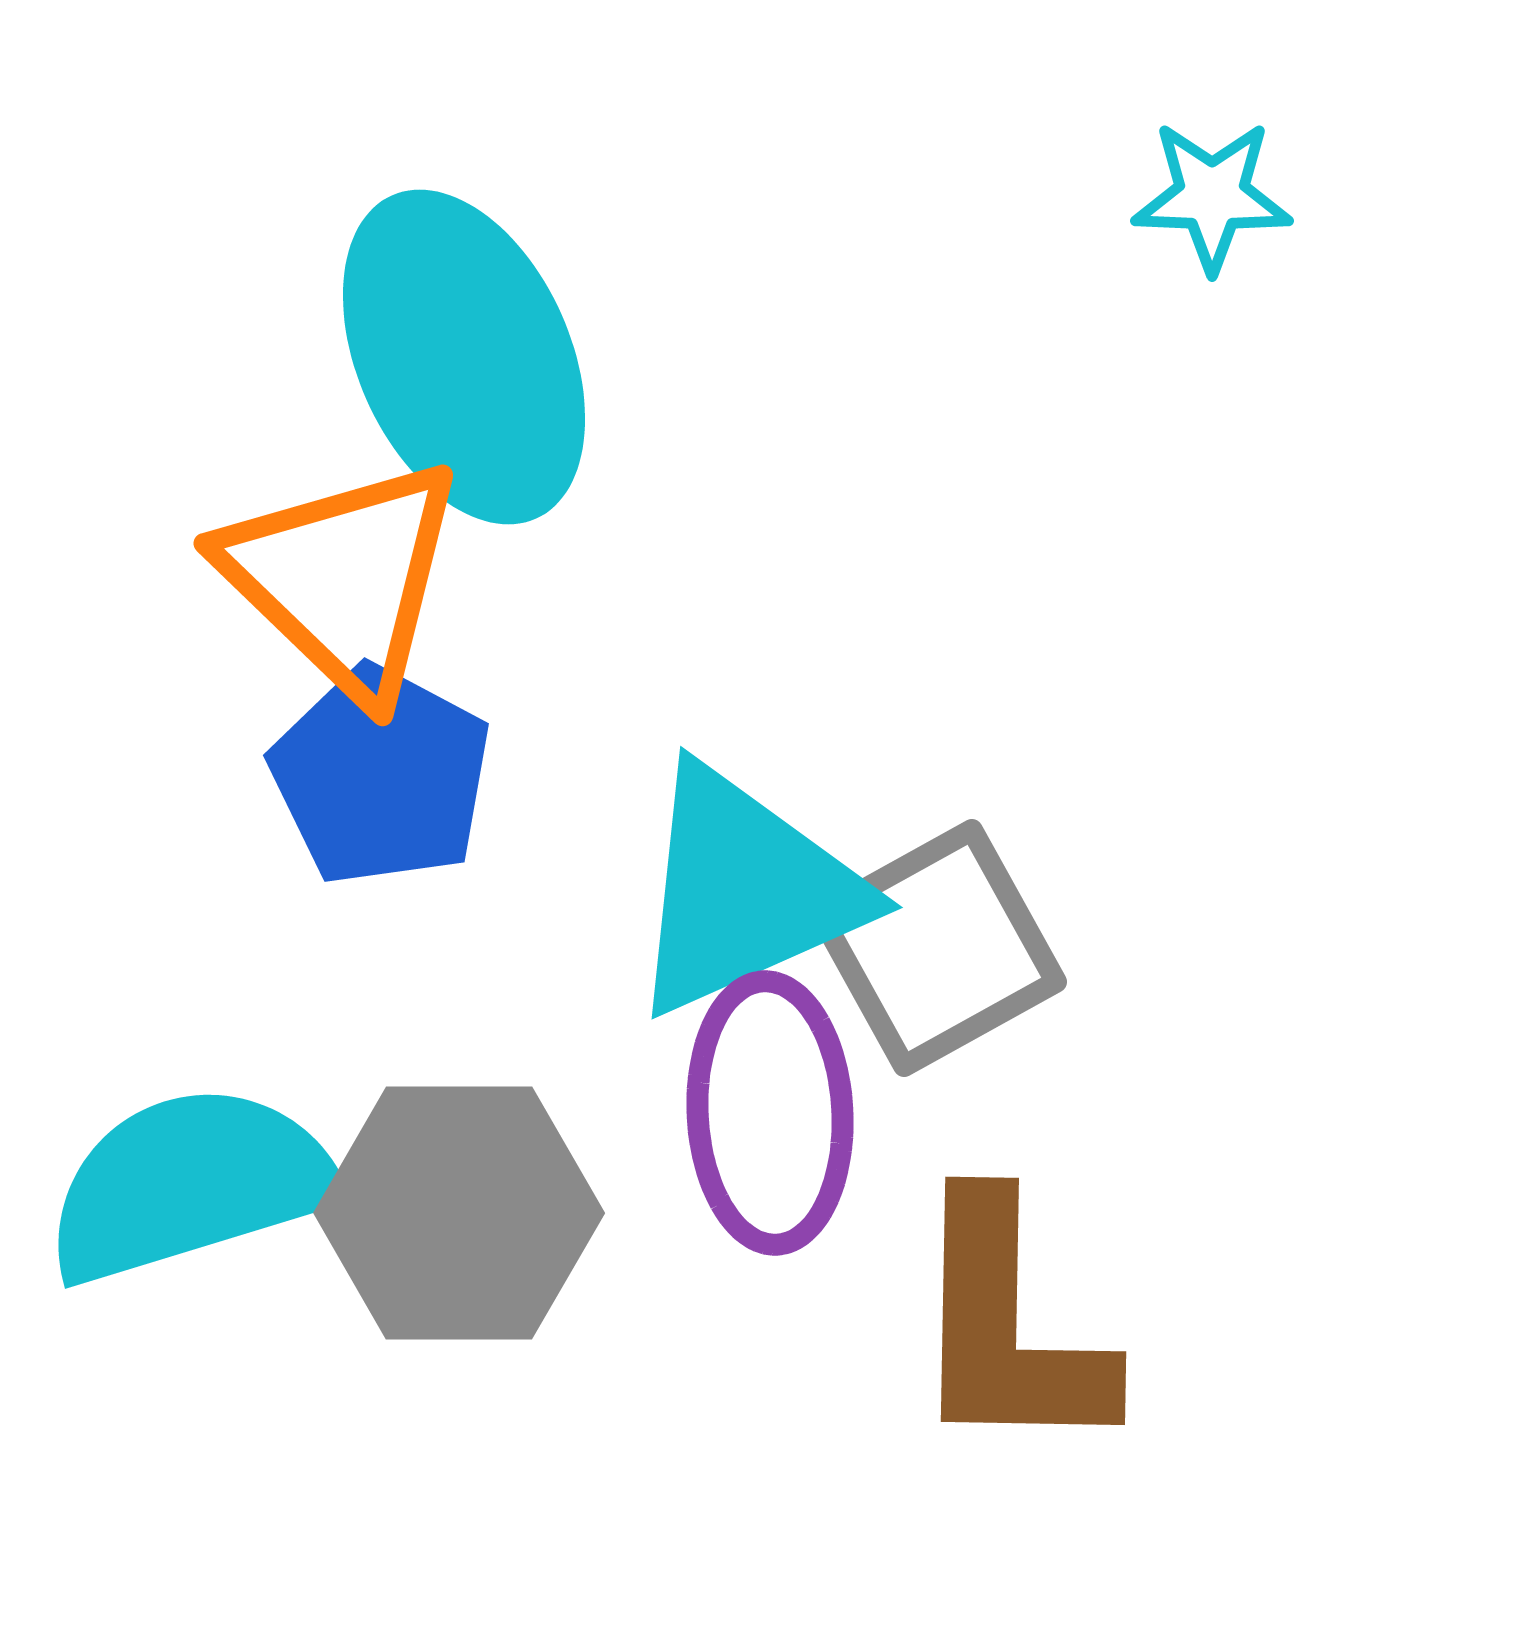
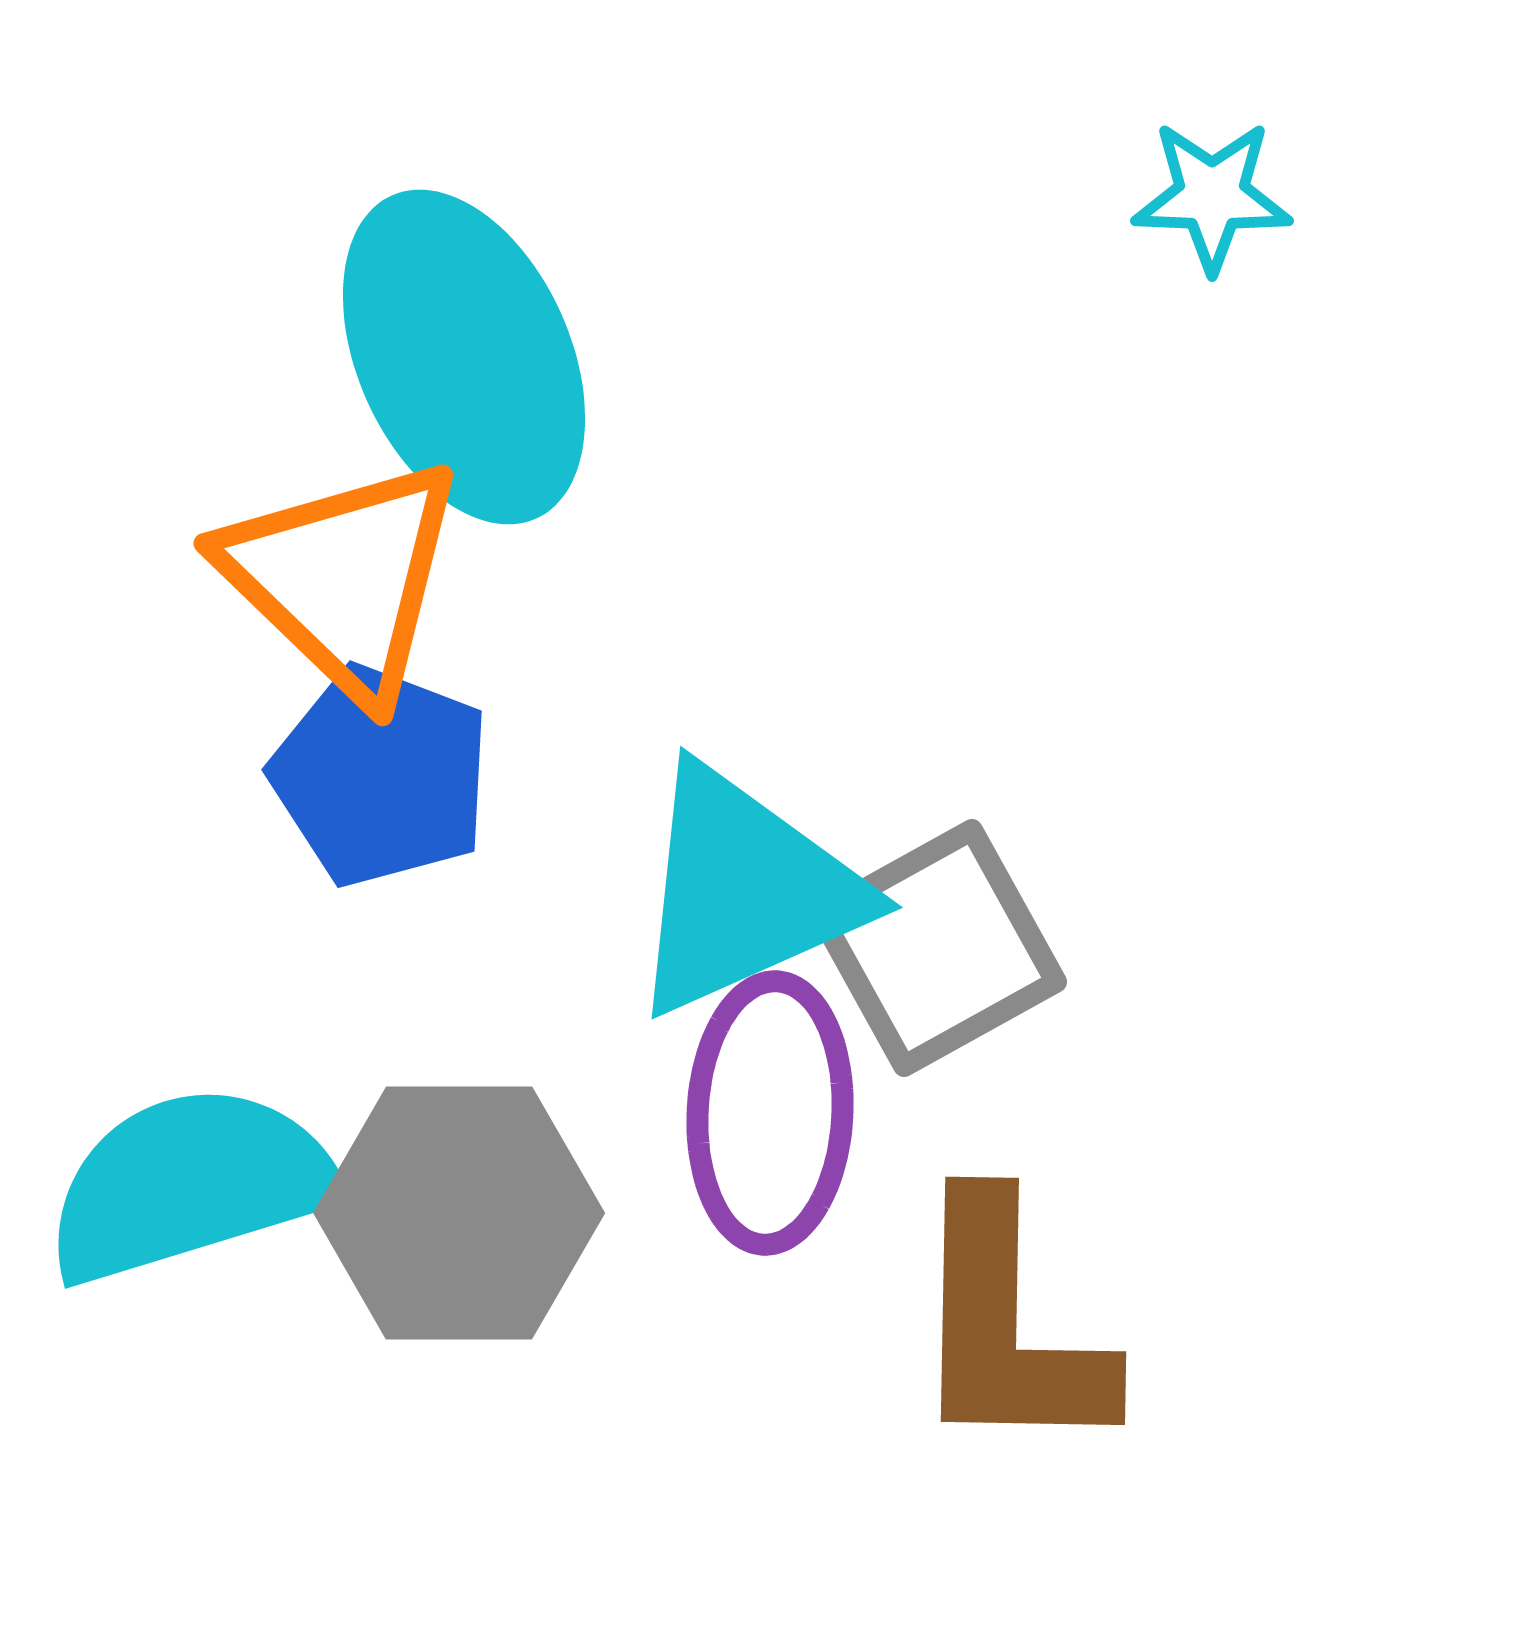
blue pentagon: rotated 7 degrees counterclockwise
purple ellipse: rotated 6 degrees clockwise
